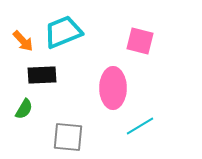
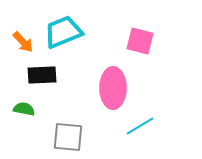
orange arrow: moved 1 px down
green semicircle: rotated 110 degrees counterclockwise
